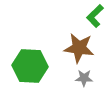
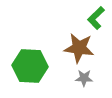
green L-shape: moved 1 px right, 2 px down
